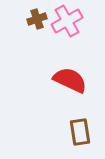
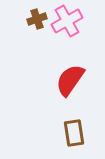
red semicircle: rotated 80 degrees counterclockwise
brown rectangle: moved 6 px left, 1 px down
